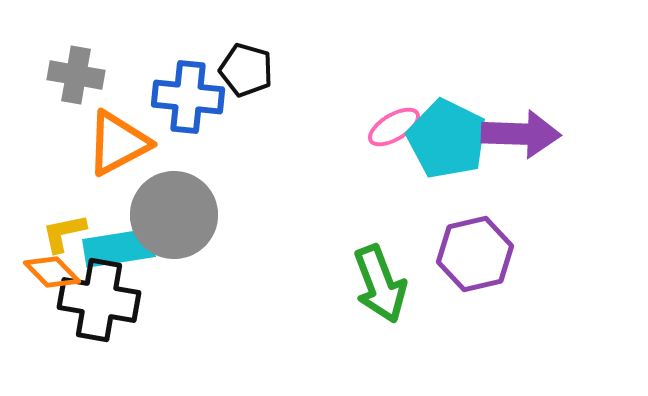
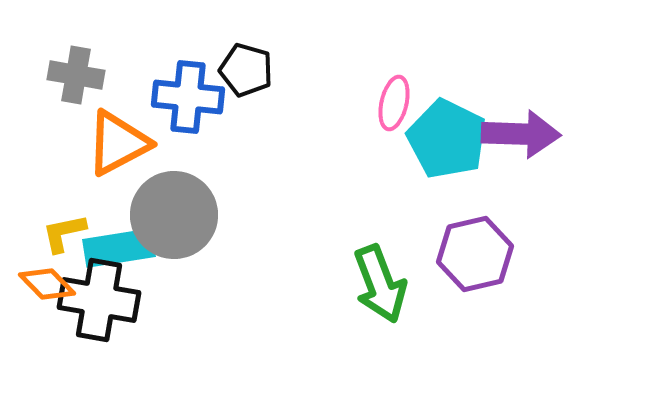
pink ellipse: moved 24 px up; rotated 46 degrees counterclockwise
orange diamond: moved 5 px left, 12 px down
